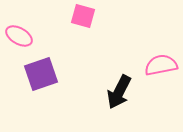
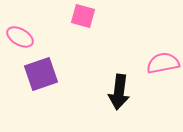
pink ellipse: moved 1 px right, 1 px down
pink semicircle: moved 2 px right, 2 px up
black arrow: rotated 20 degrees counterclockwise
